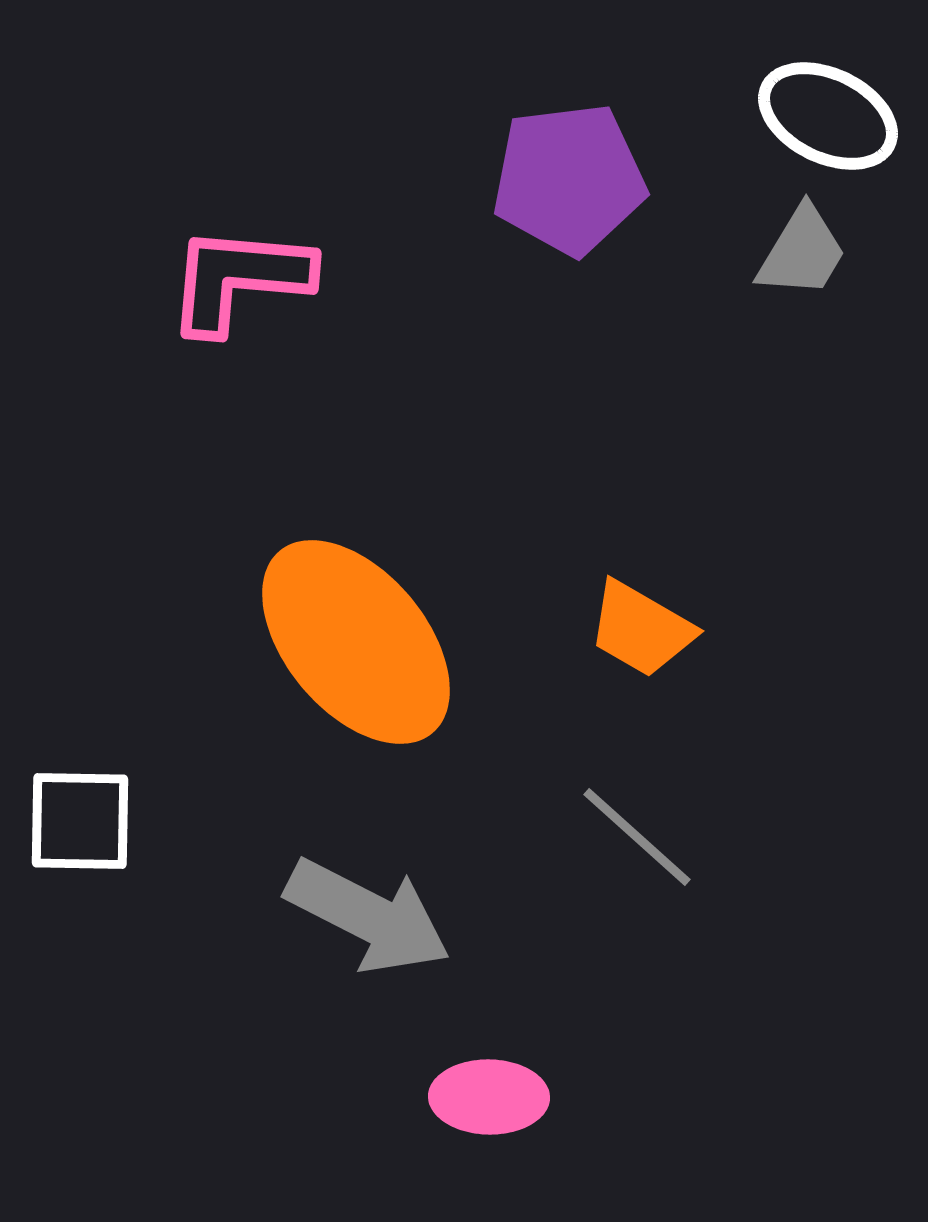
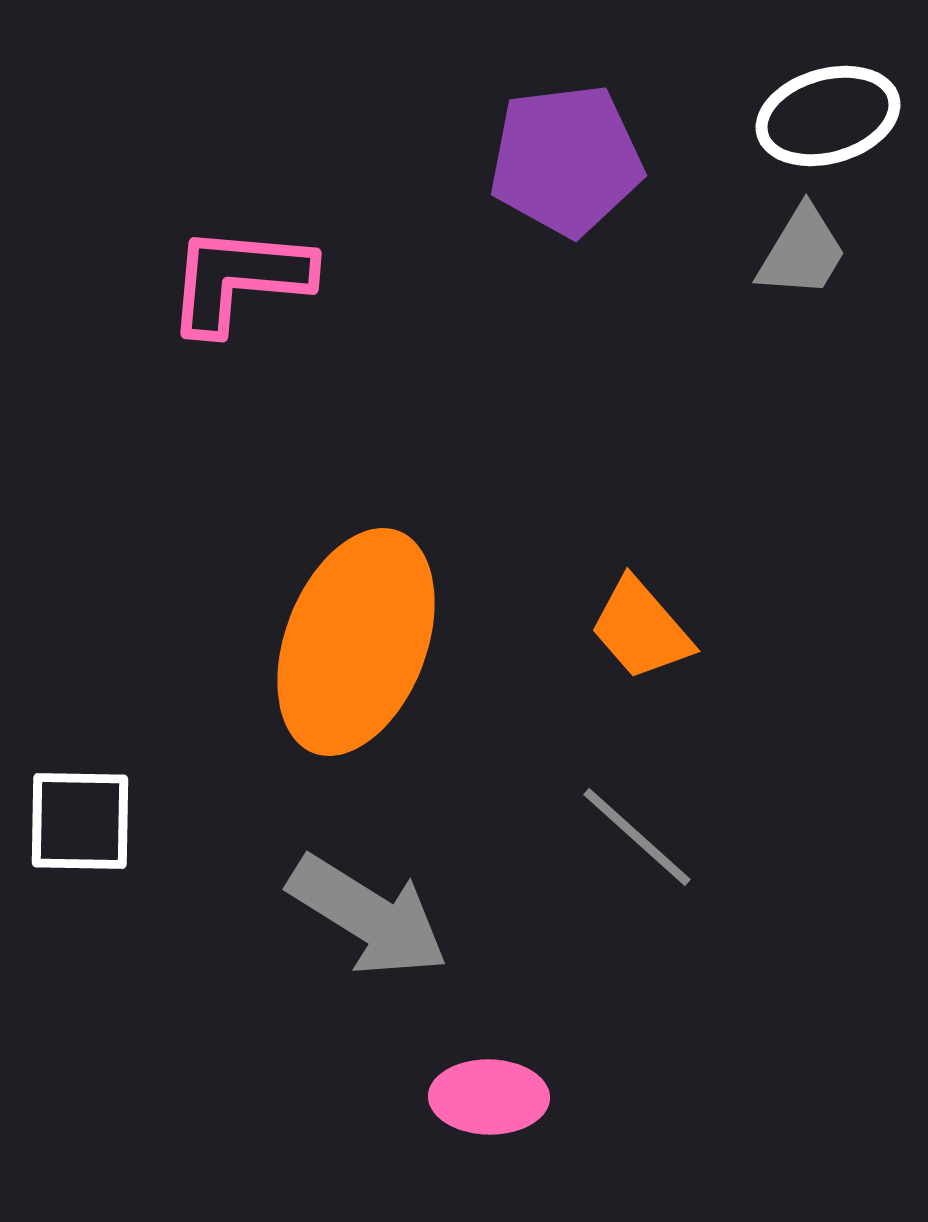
white ellipse: rotated 42 degrees counterclockwise
purple pentagon: moved 3 px left, 19 px up
orange trapezoid: rotated 19 degrees clockwise
orange ellipse: rotated 61 degrees clockwise
gray arrow: rotated 5 degrees clockwise
